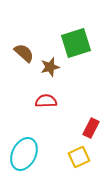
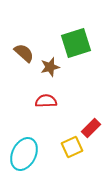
red rectangle: rotated 18 degrees clockwise
yellow square: moved 7 px left, 10 px up
